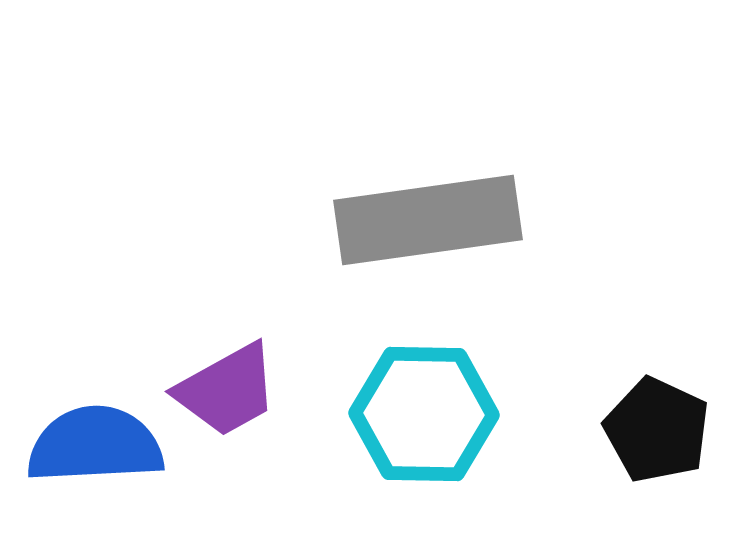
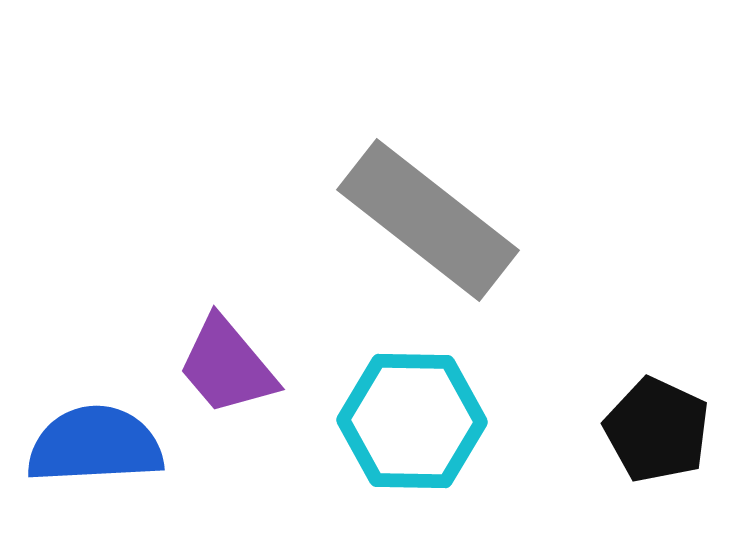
gray rectangle: rotated 46 degrees clockwise
purple trapezoid: moved 24 px up; rotated 79 degrees clockwise
cyan hexagon: moved 12 px left, 7 px down
